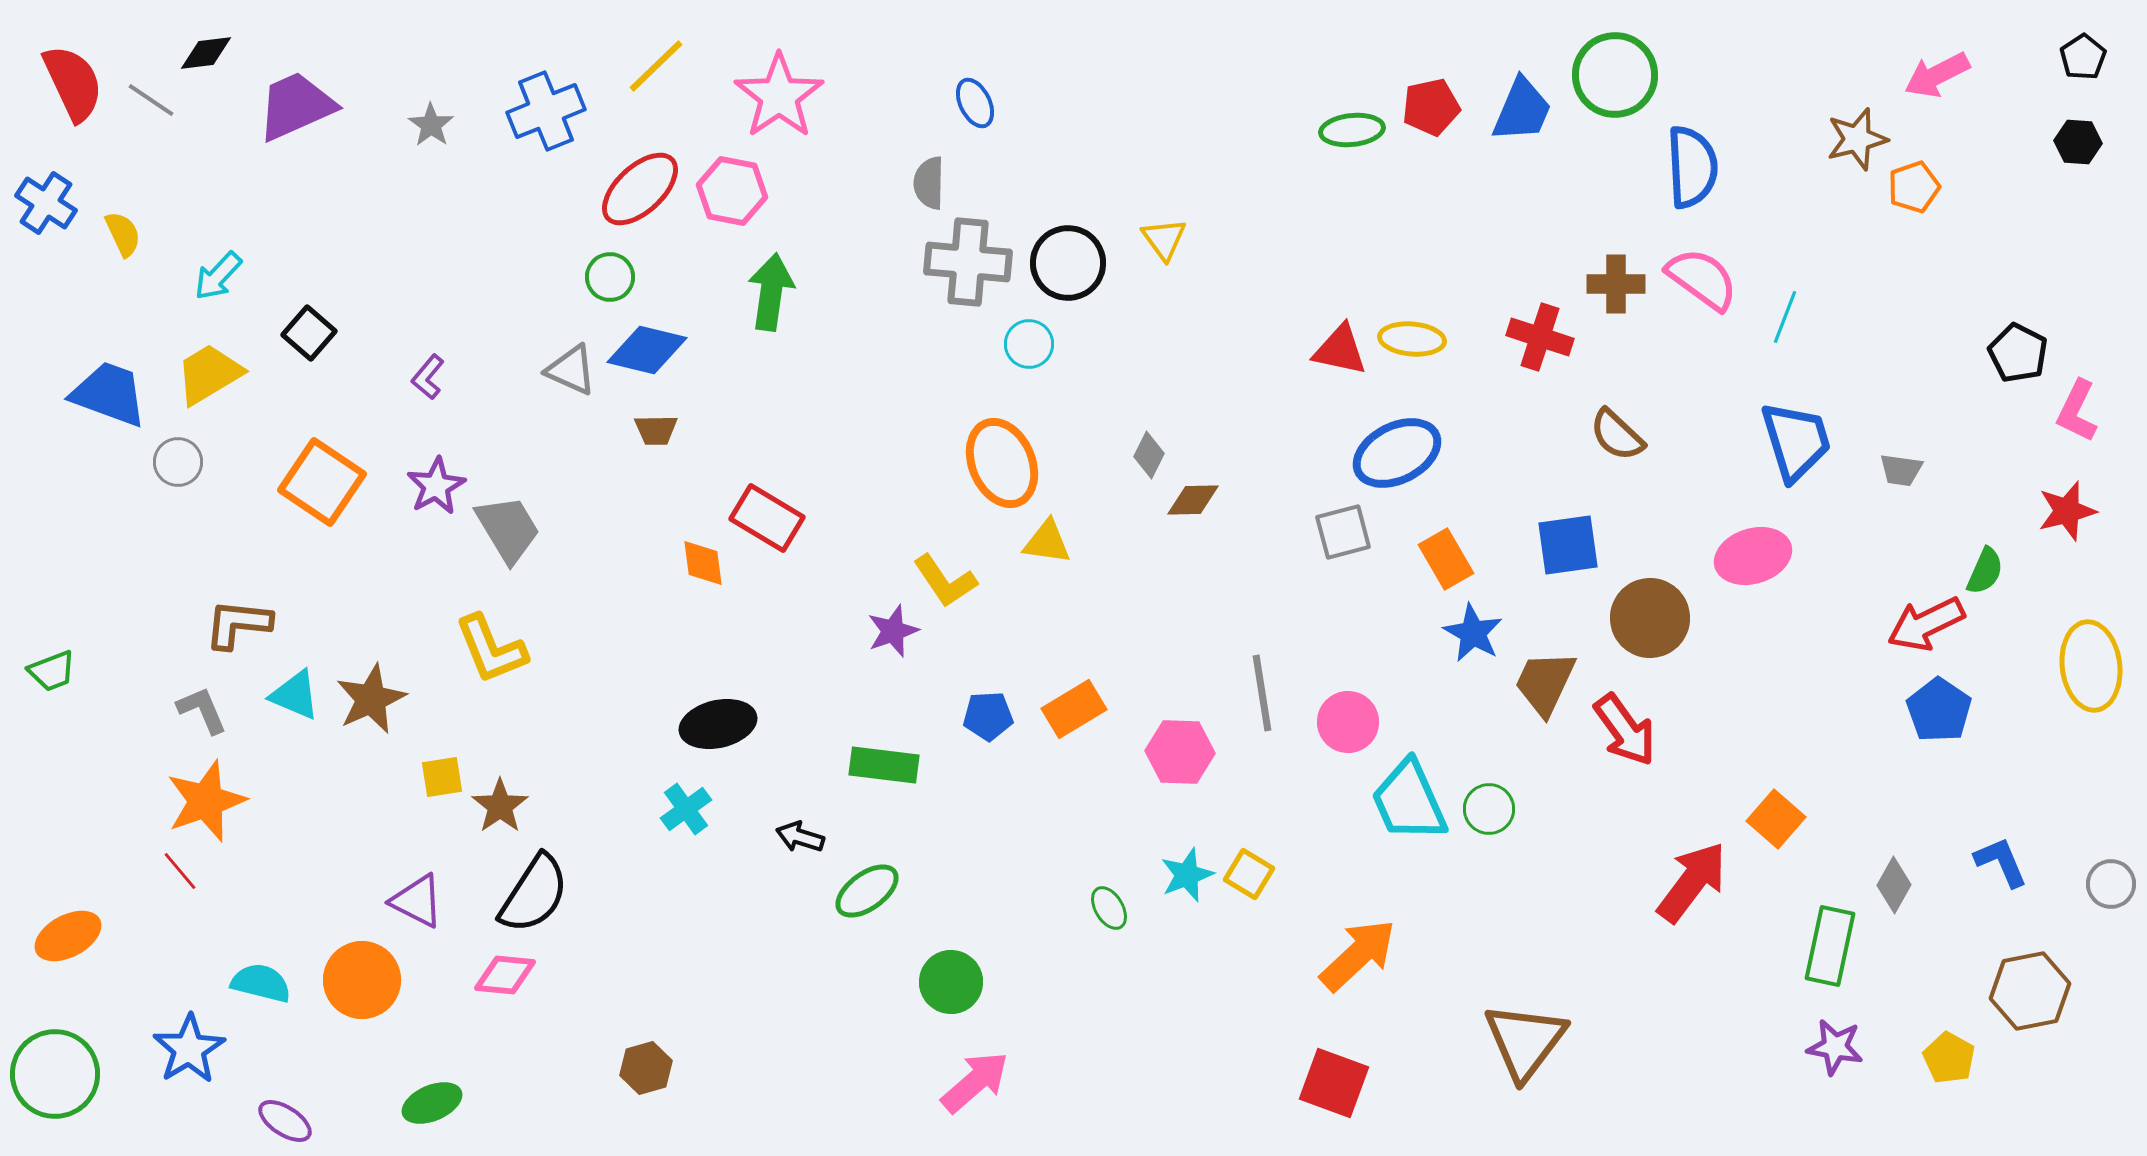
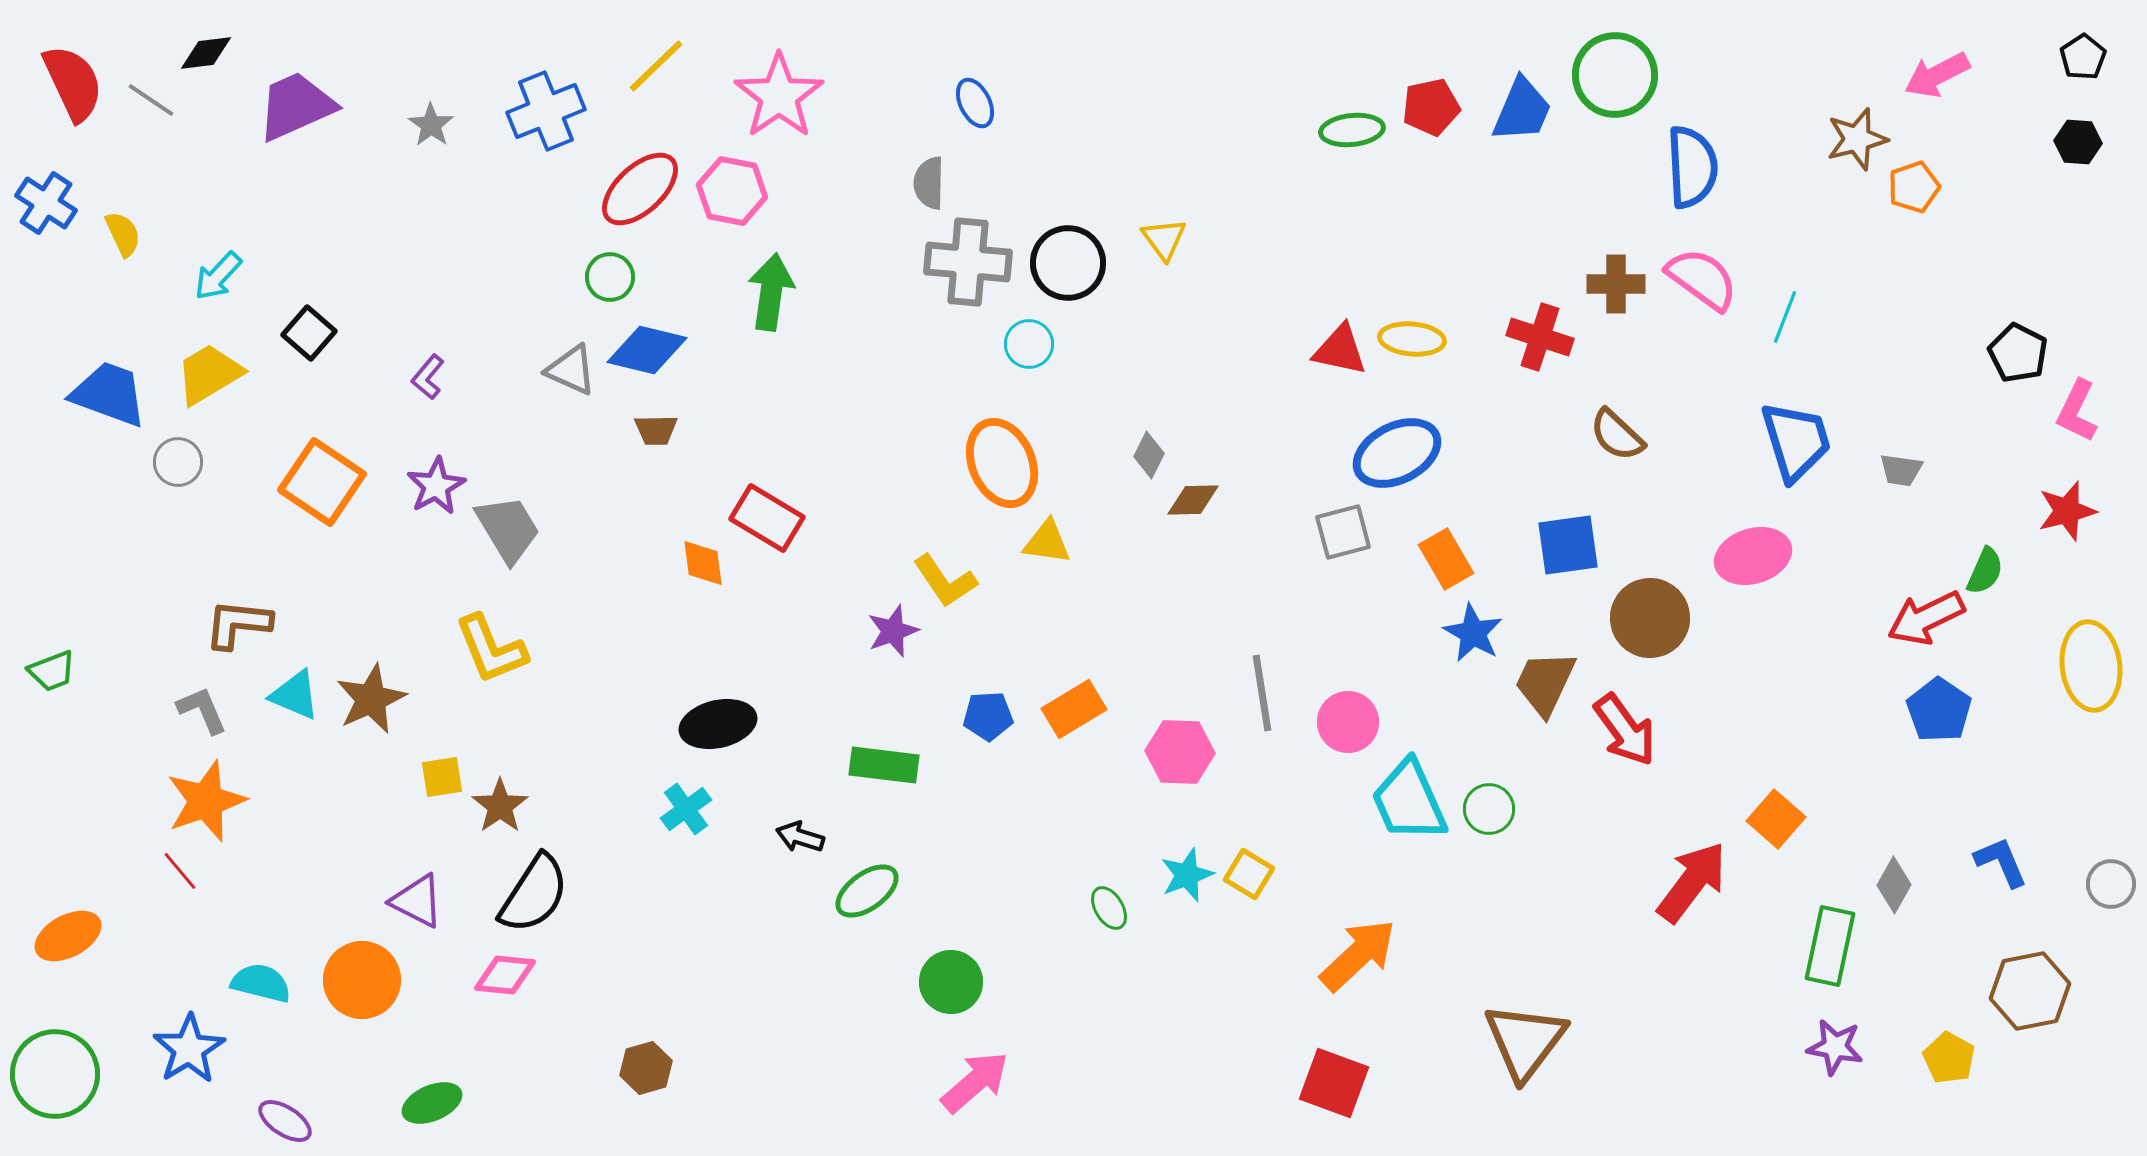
red arrow at (1926, 624): moved 6 px up
